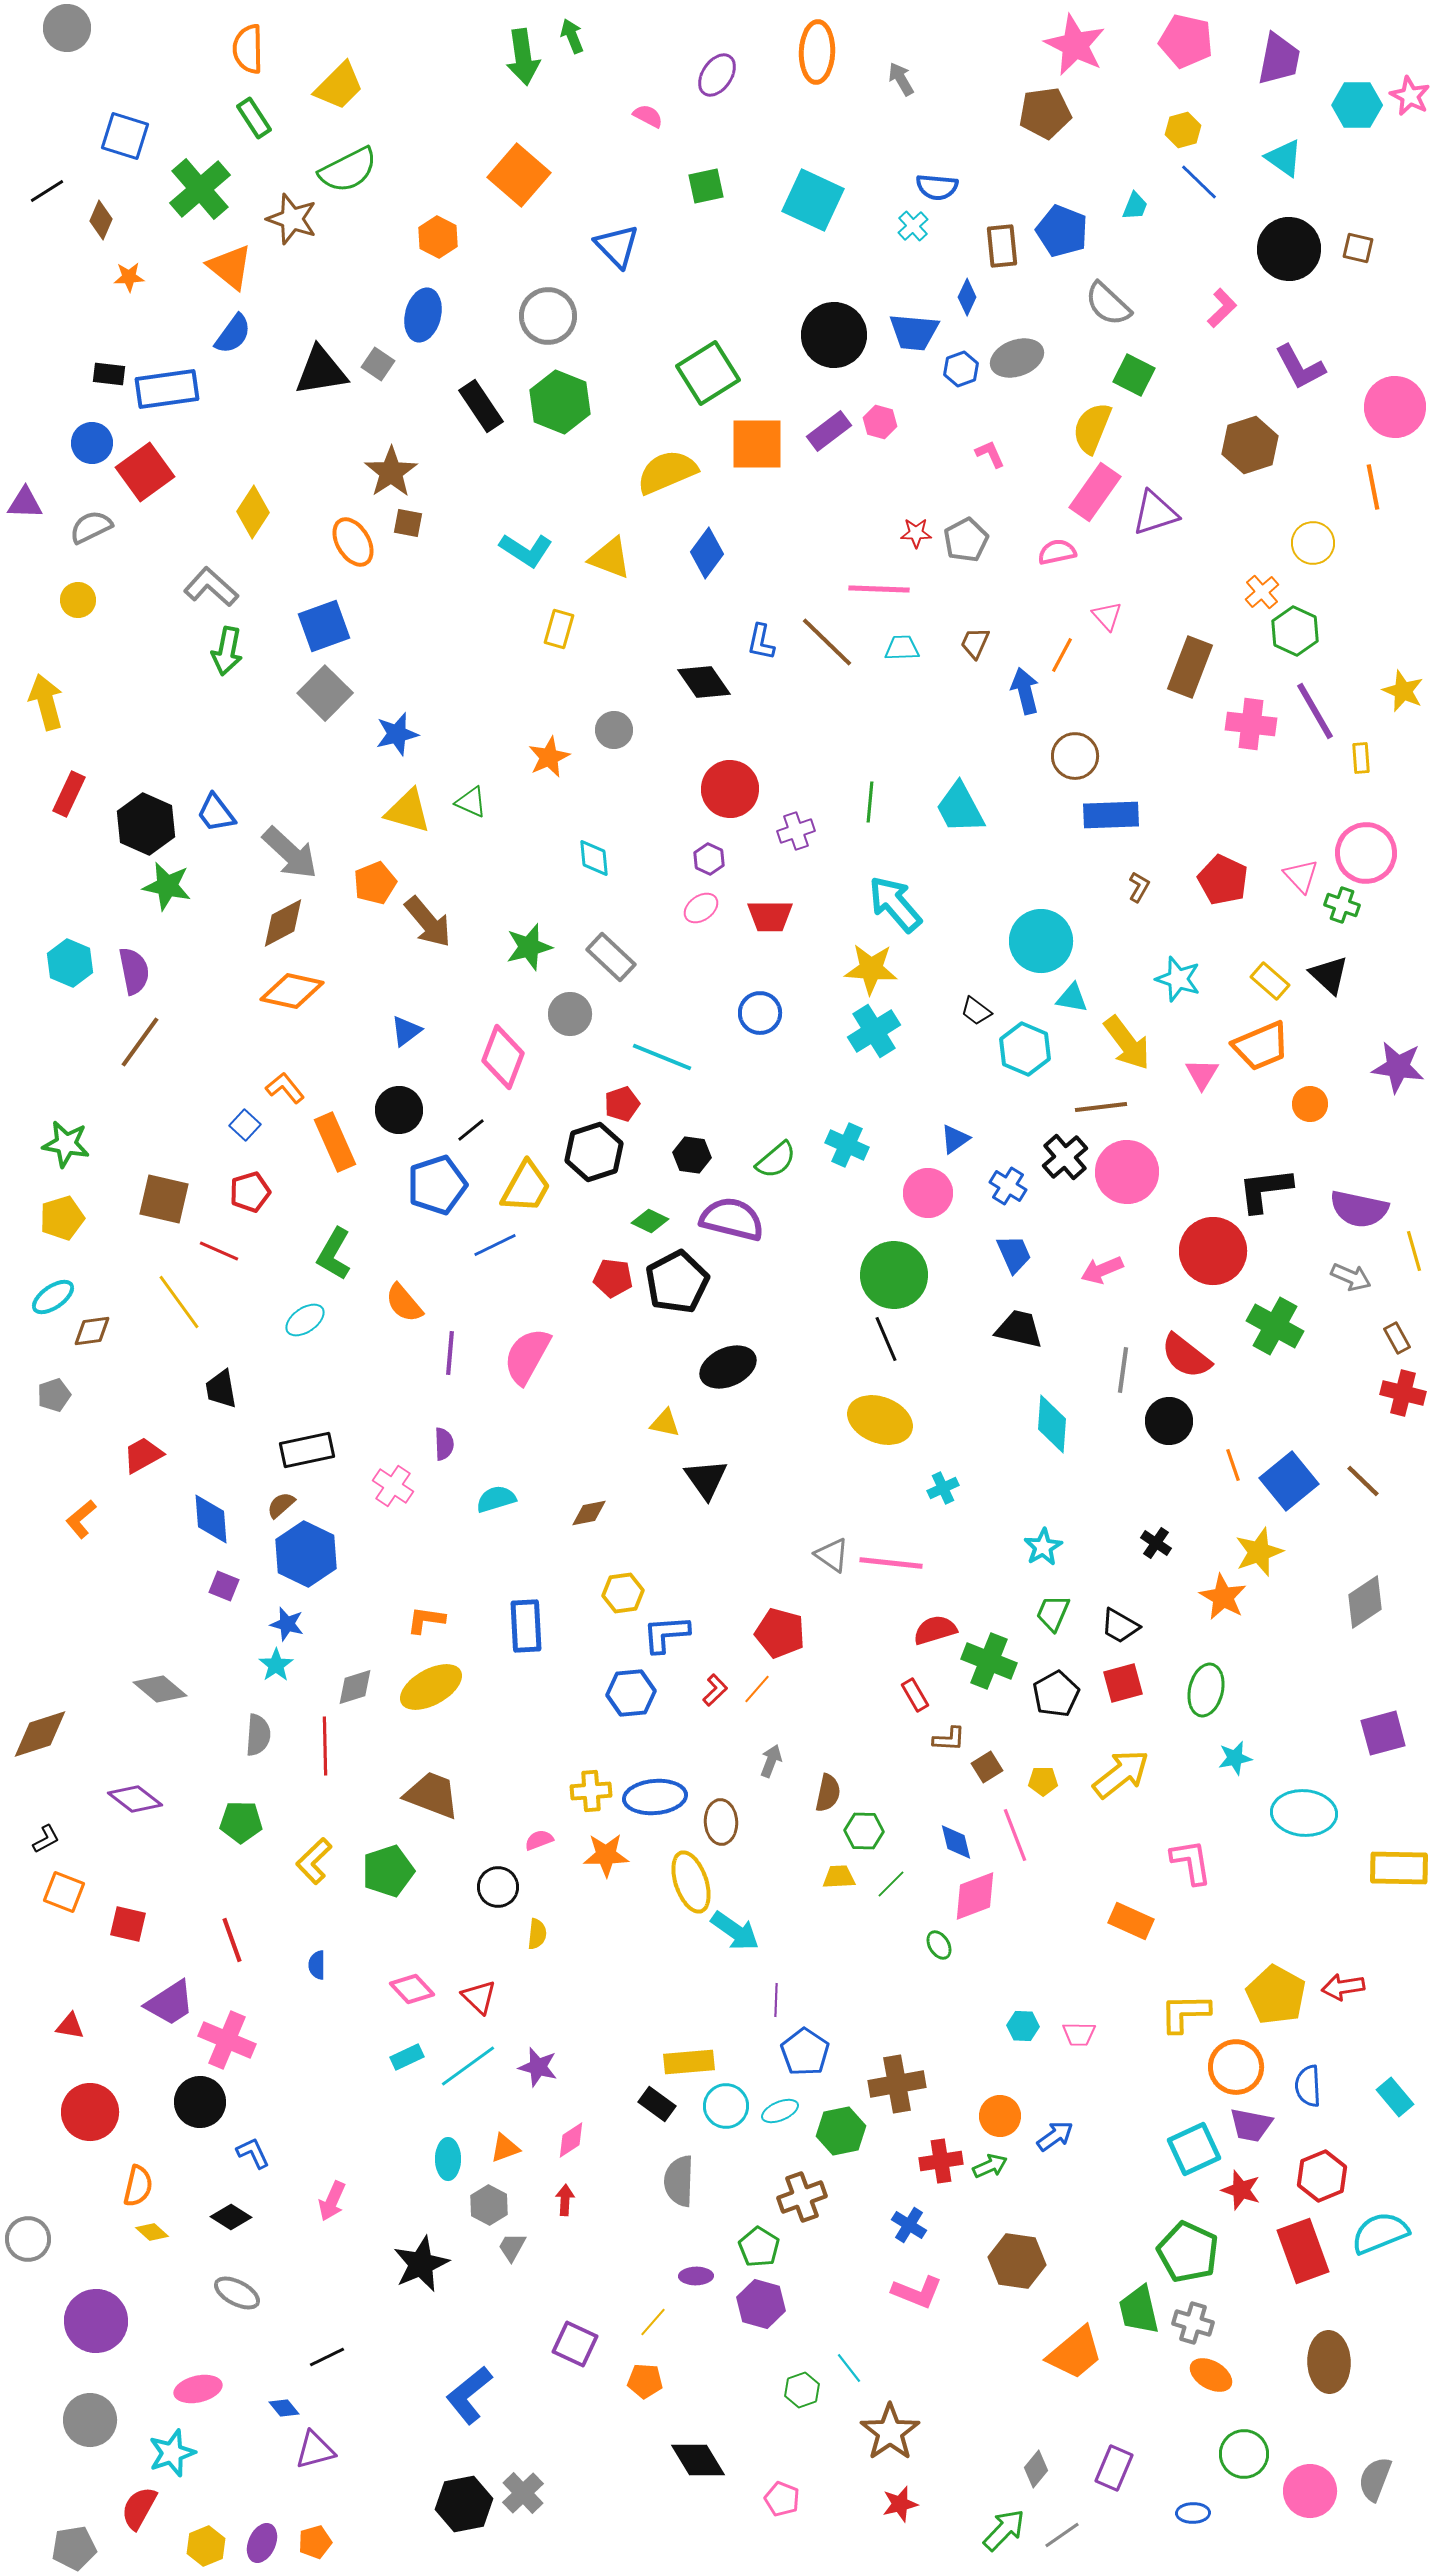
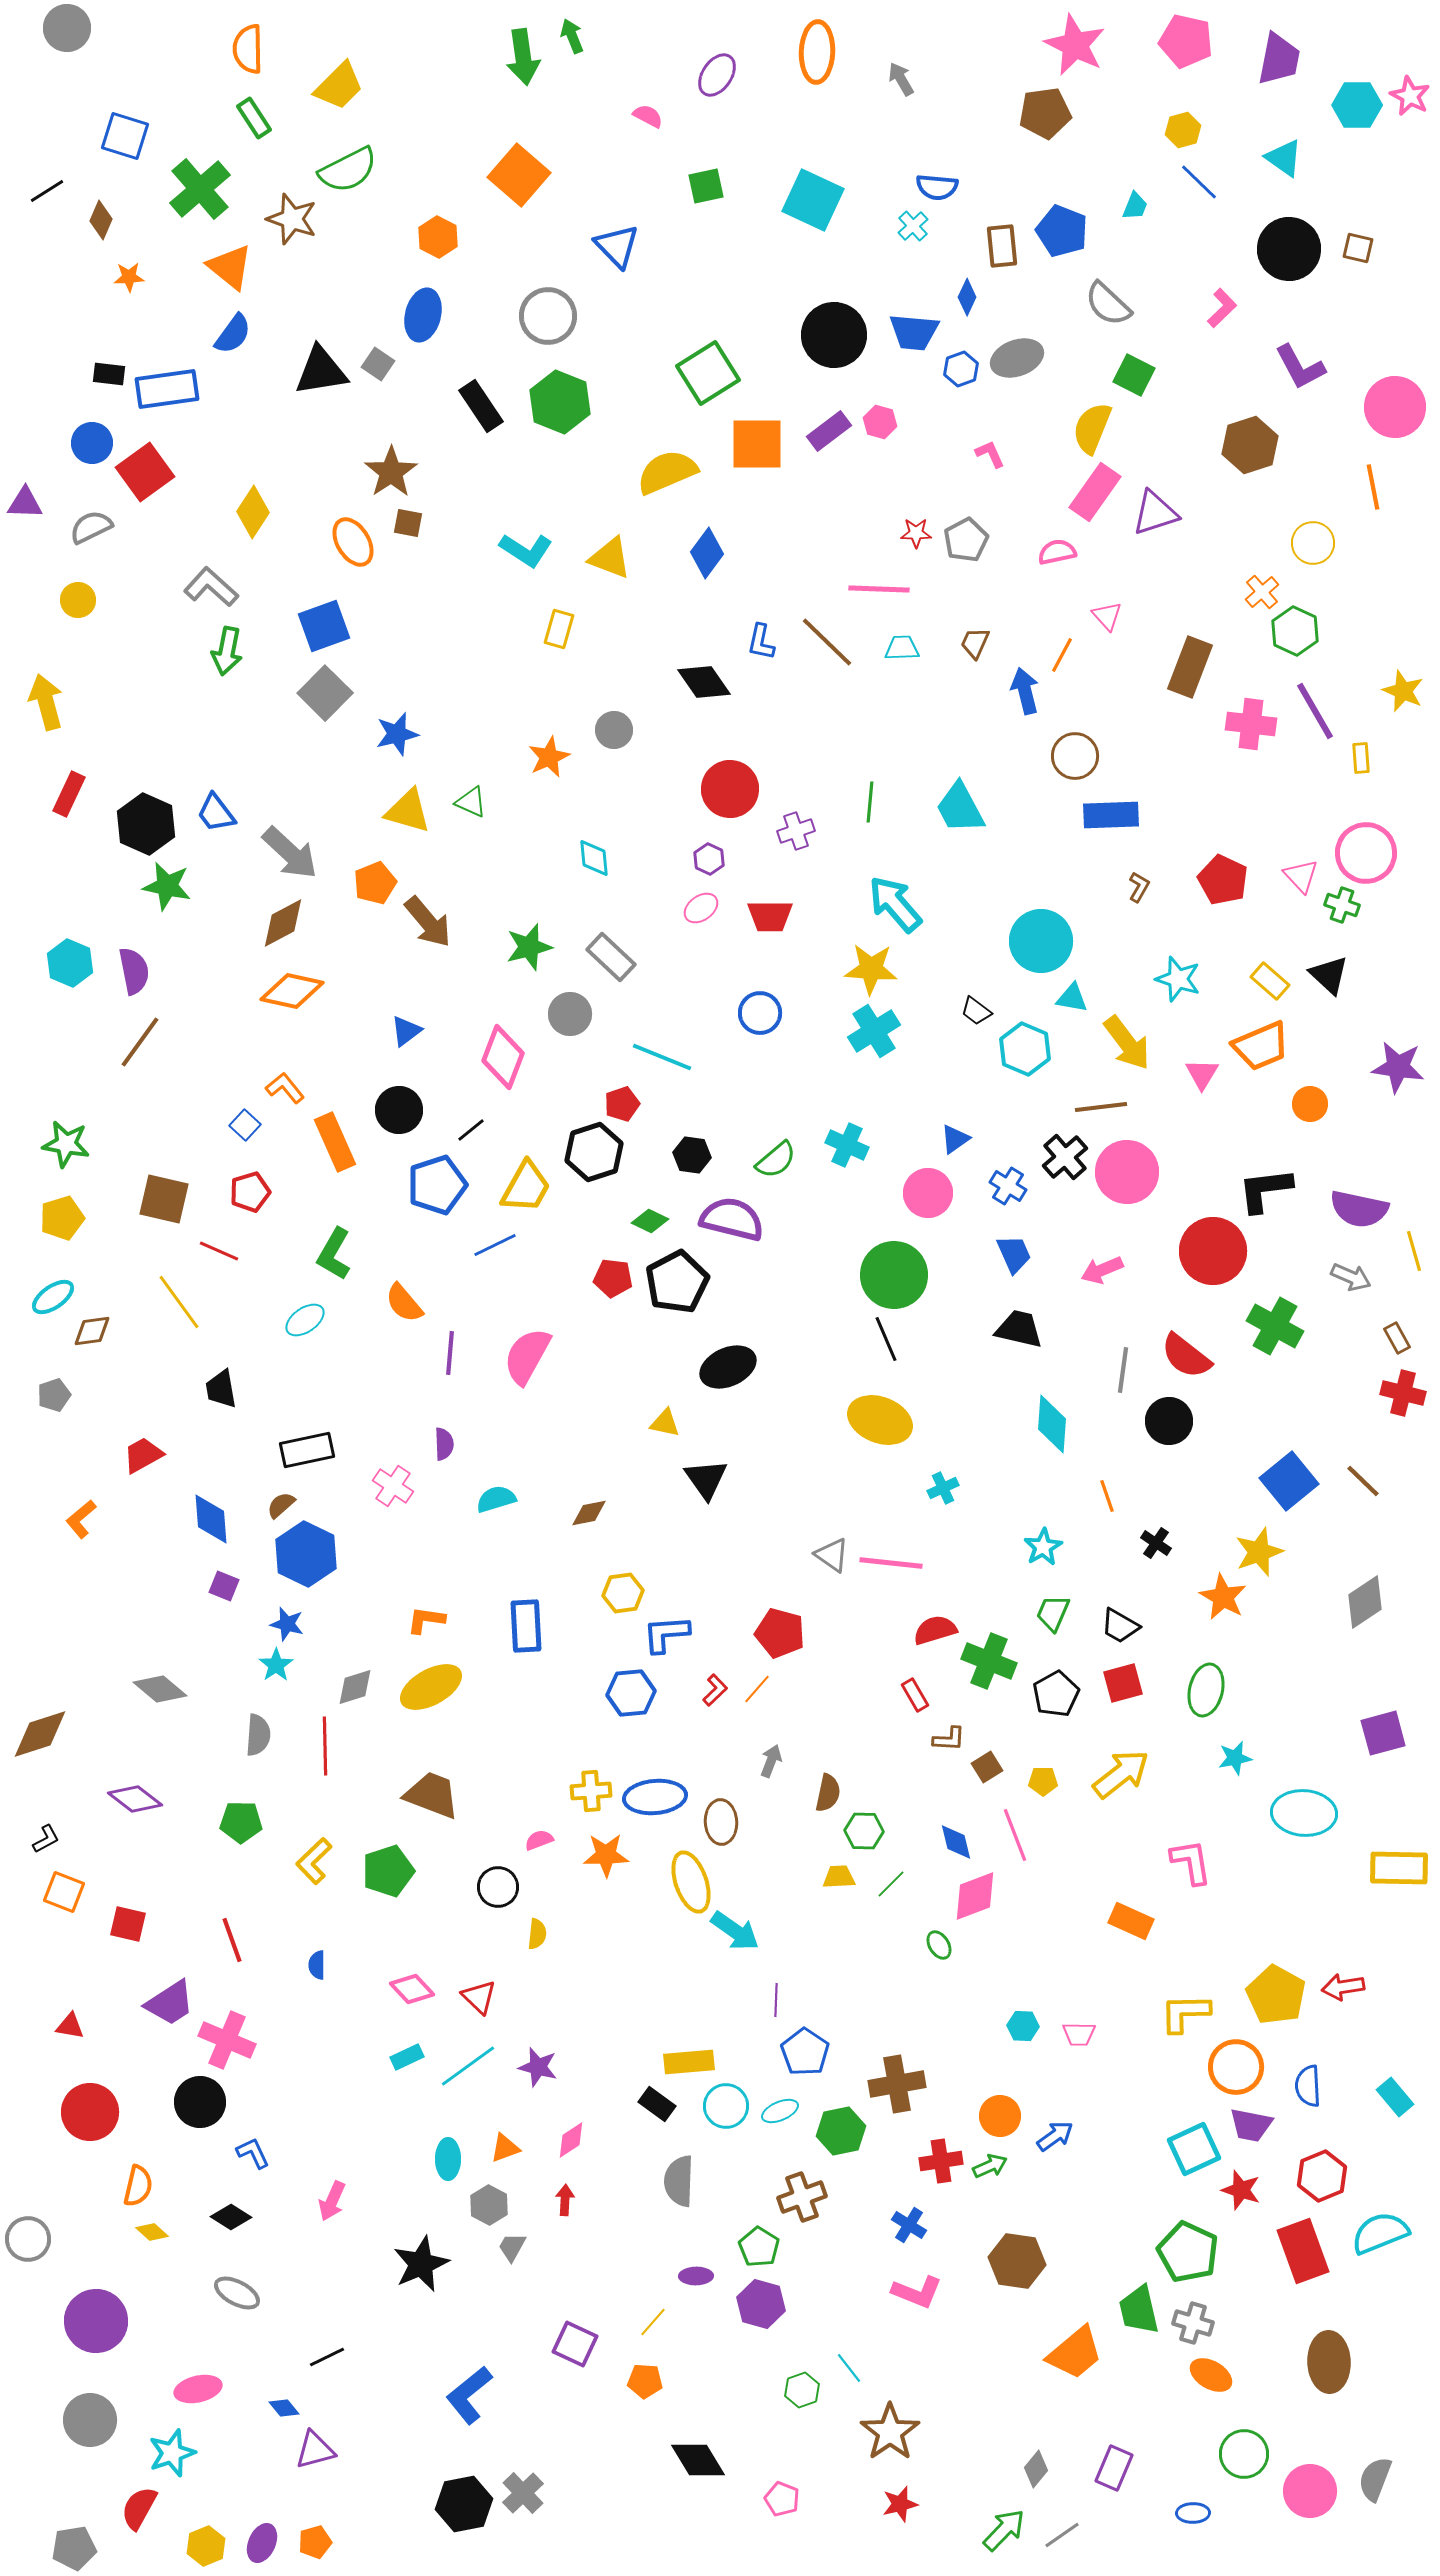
orange line at (1233, 1465): moved 126 px left, 31 px down
